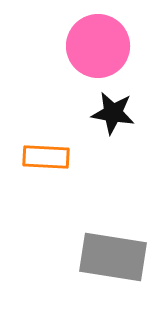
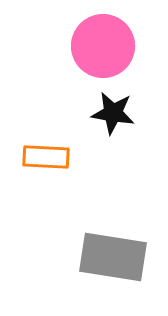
pink circle: moved 5 px right
